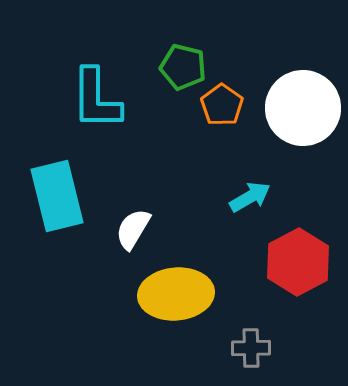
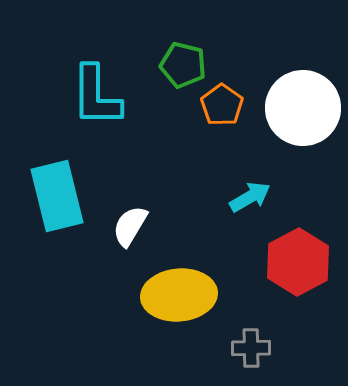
green pentagon: moved 2 px up
cyan L-shape: moved 3 px up
white semicircle: moved 3 px left, 3 px up
yellow ellipse: moved 3 px right, 1 px down
